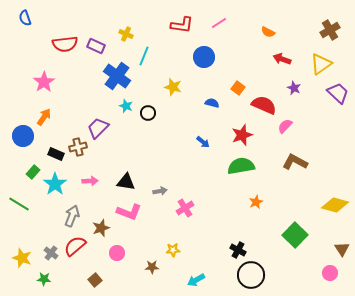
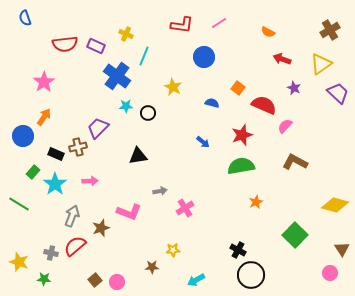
yellow star at (173, 87): rotated 12 degrees clockwise
cyan star at (126, 106): rotated 24 degrees counterclockwise
black triangle at (126, 182): moved 12 px right, 26 px up; rotated 18 degrees counterclockwise
gray cross at (51, 253): rotated 24 degrees counterclockwise
pink circle at (117, 253): moved 29 px down
yellow star at (22, 258): moved 3 px left, 4 px down
